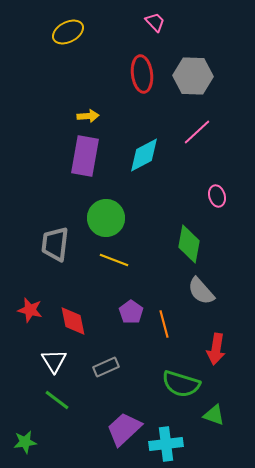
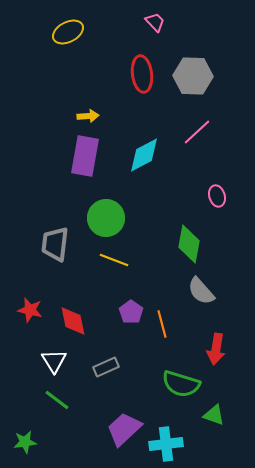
orange line: moved 2 px left
